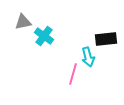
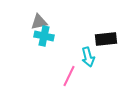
gray triangle: moved 16 px right
cyan cross: rotated 24 degrees counterclockwise
pink line: moved 4 px left, 2 px down; rotated 10 degrees clockwise
